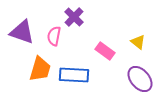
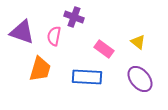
purple cross: rotated 24 degrees counterclockwise
pink rectangle: moved 1 px left, 2 px up
blue rectangle: moved 13 px right, 2 px down
